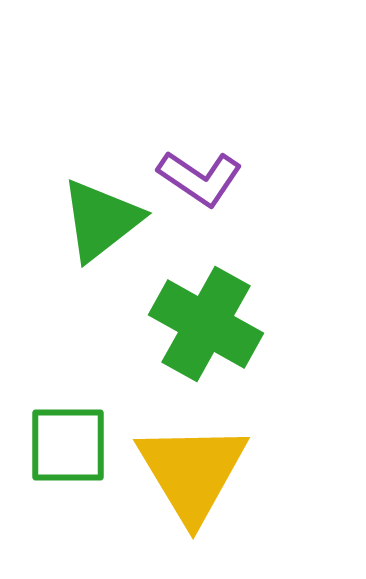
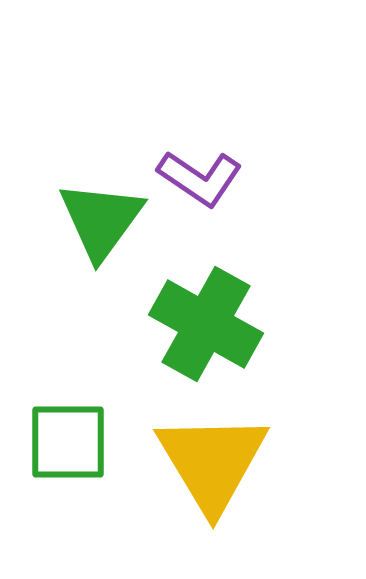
green triangle: rotated 16 degrees counterclockwise
green square: moved 3 px up
yellow triangle: moved 20 px right, 10 px up
